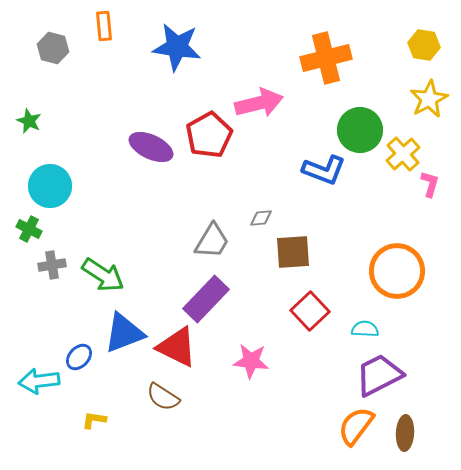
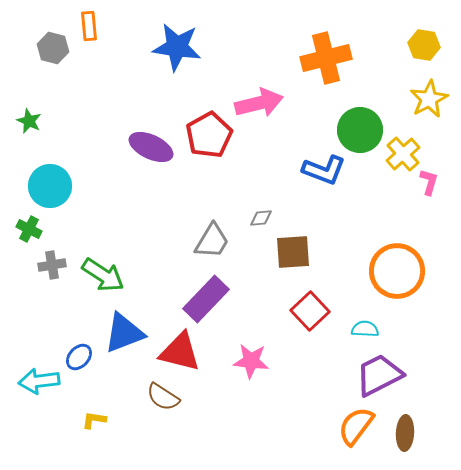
orange rectangle: moved 15 px left
pink L-shape: moved 1 px left, 2 px up
red triangle: moved 3 px right, 5 px down; rotated 12 degrees counterclockwise
